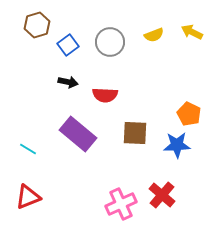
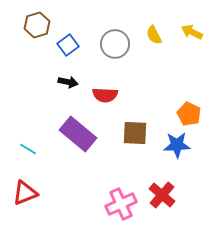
yellow semicircle: rotated 84 degrees clockwise
gray circle: moved 5 px right, 2 px down
red triangle: moved 3 px left, 4 px up
